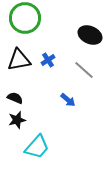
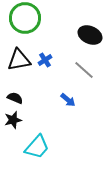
blue cross: moved 3 px left
black star: moved 4 px left
